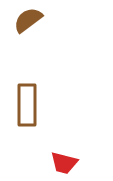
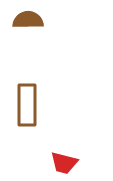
brown semicircle: rotated 36 degrees clockwise
